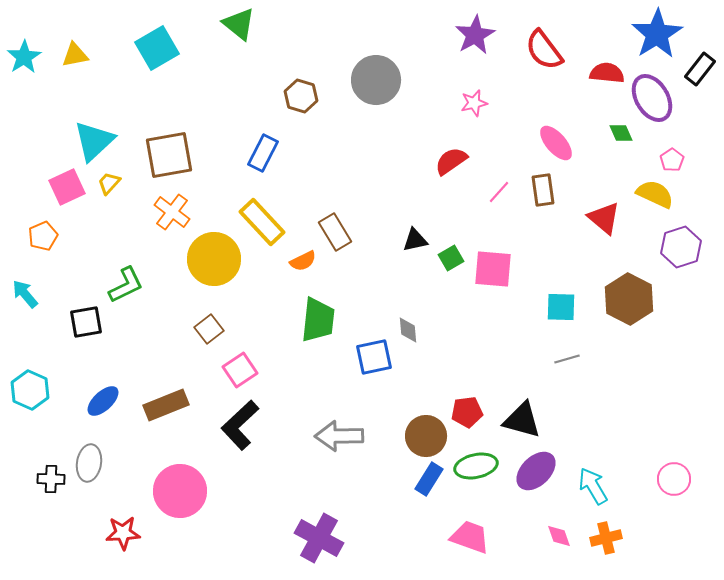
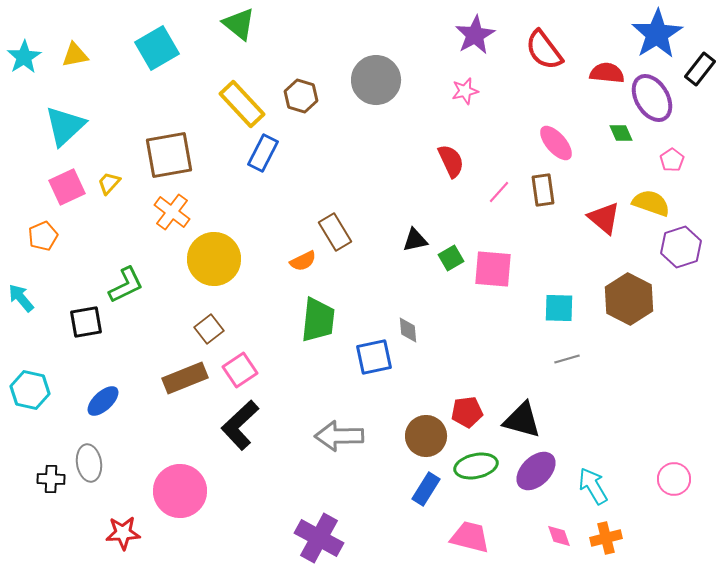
pink star at (474, 103): moved 9 px left, 12 px up
cyan triangle at (94, 141): moved 29 px left, 15 px up
red semicircle at (451, 161): rotated 100 degrees clockwise
yellow semicircle at (655, 194): moved 4 px left, 9 px down; rotated 6 degrees counterclockwise
yellow rectangle at (262, 222): moved 20 px left, 118 px up
cyan arrow at (25, 294): moved 4 px left, 4 px down
cyan square at (561, 307): moved 2 px left, 1 px down
cyan hexagon at (30, 390): rotated 12 degrees counterclockwise
brown rectangle at (166, 405): moved 19 px right, 27 px up
gray ellipse at (89, 463): rotated 18 degrees counterclockwise
blue rectangle at (429, 479): moved 3 px left, 10 px down
pink trapezoid at (470, 537): rotated 6 degrees counterclockwise
